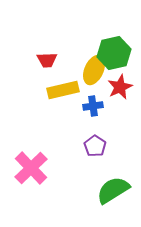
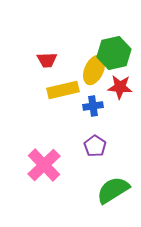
red star: rotated 30 degrees clockwise
pink cross: moved 13 px right, 3 px up
